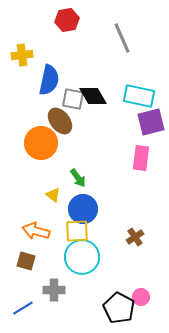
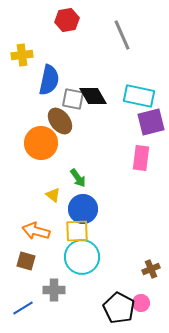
gray line: moved 3 px up
brown cross: moved 16 px right, 32 px down; rotated 12 degrees clockwise
pink circle: moved 6 px down
